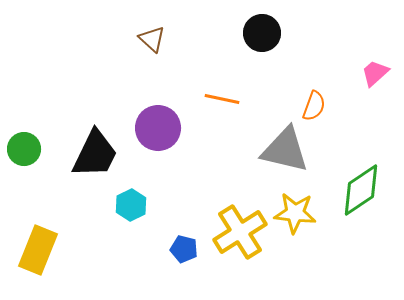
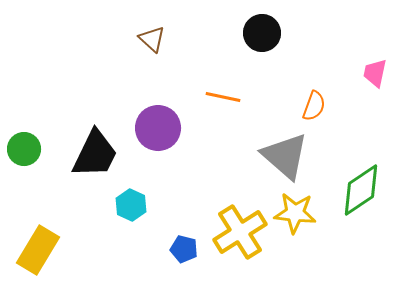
pink trapezoid: rotated 36 degrees counterclockwise
orange line: moved 1 px right, 2 px up
gray triangle: moved 6 px down; rotated 28 degrees clockwise
cyan hexagon: rotated 8 degrees counterclockwise
yellow rectangle: rotated 9 degrees clockwise
